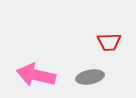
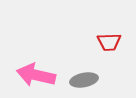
gray ellipse: moved 6 px left, 3 px down
